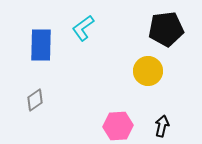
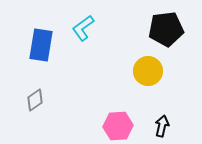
blue rectangle: rotated 8 degrees clockwise
